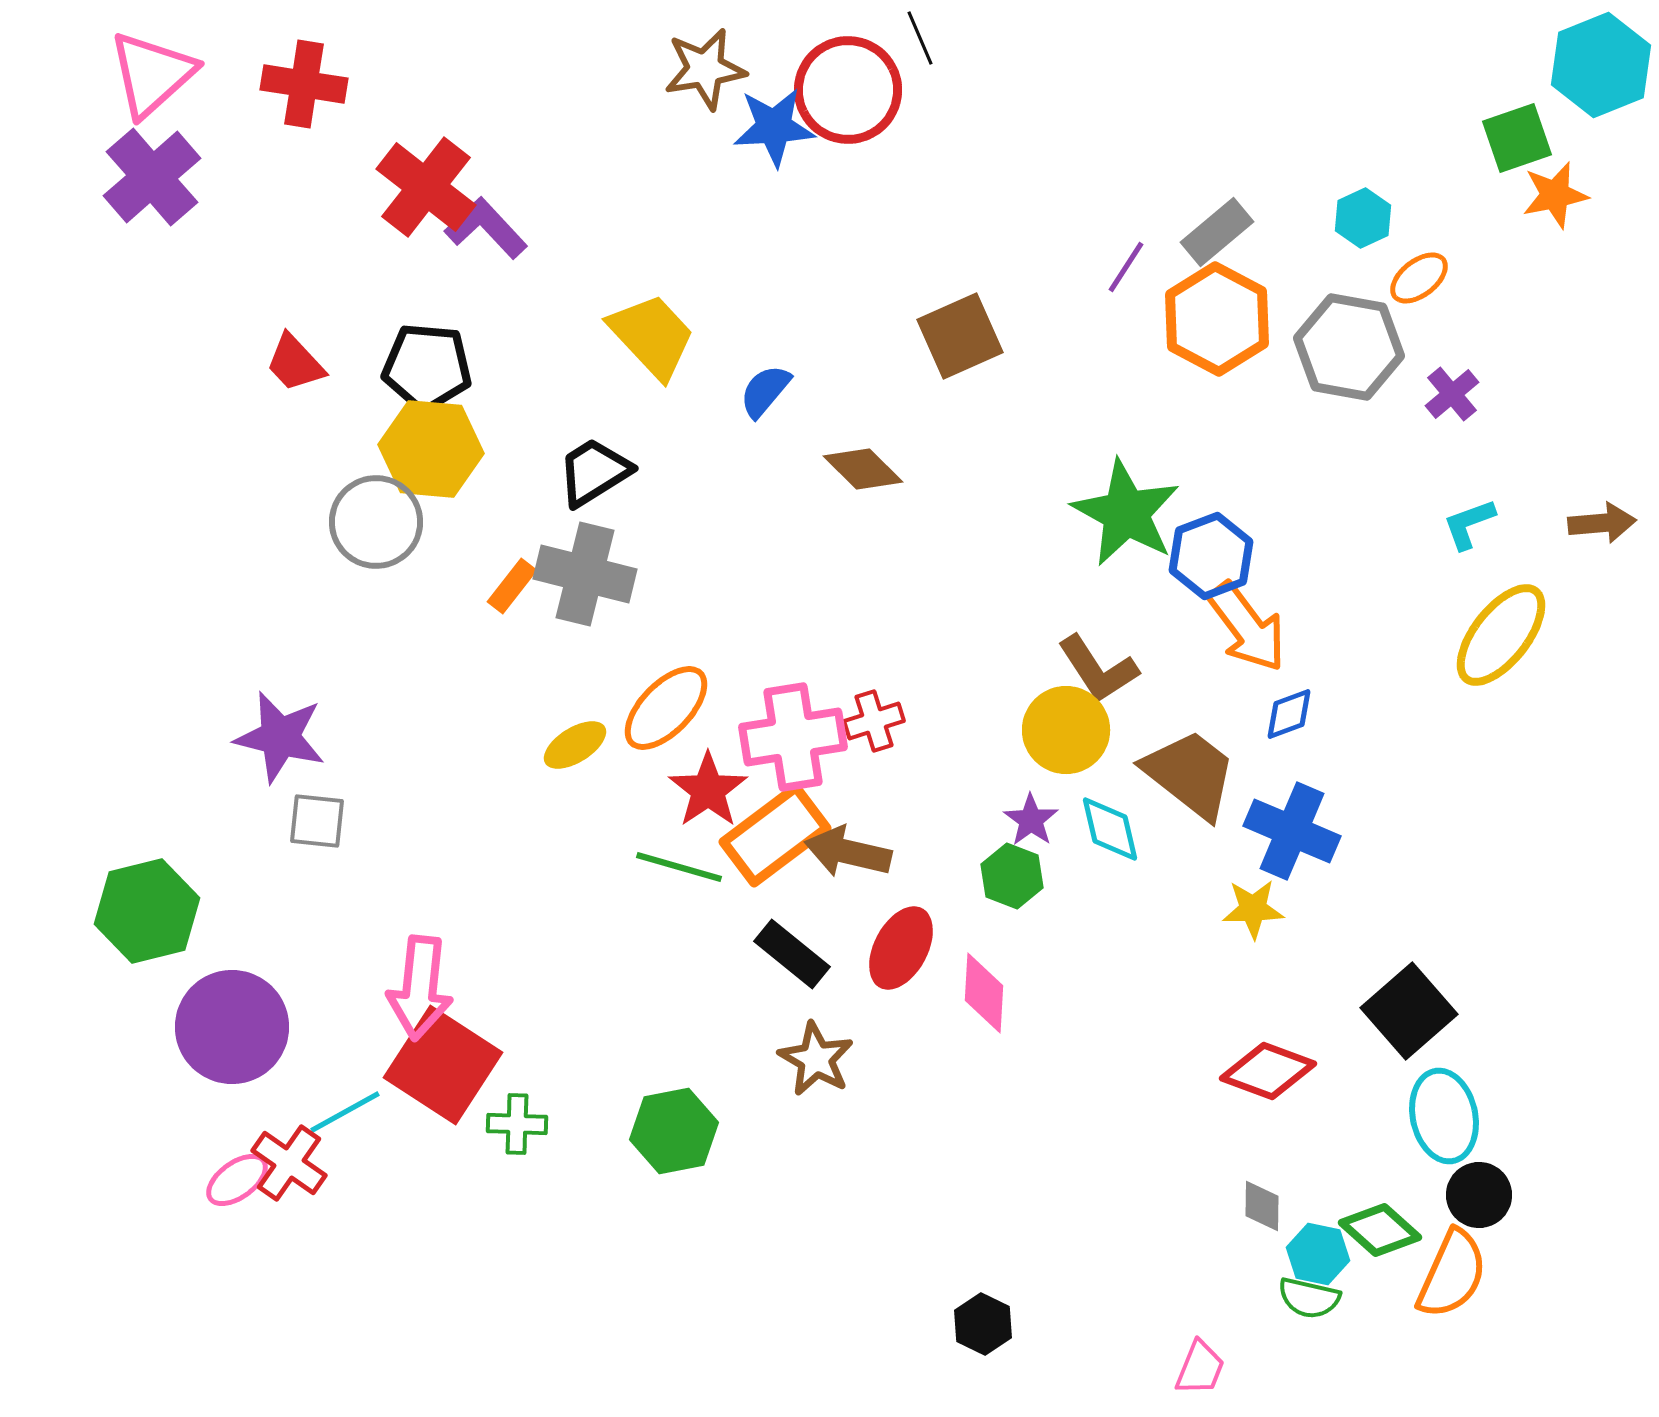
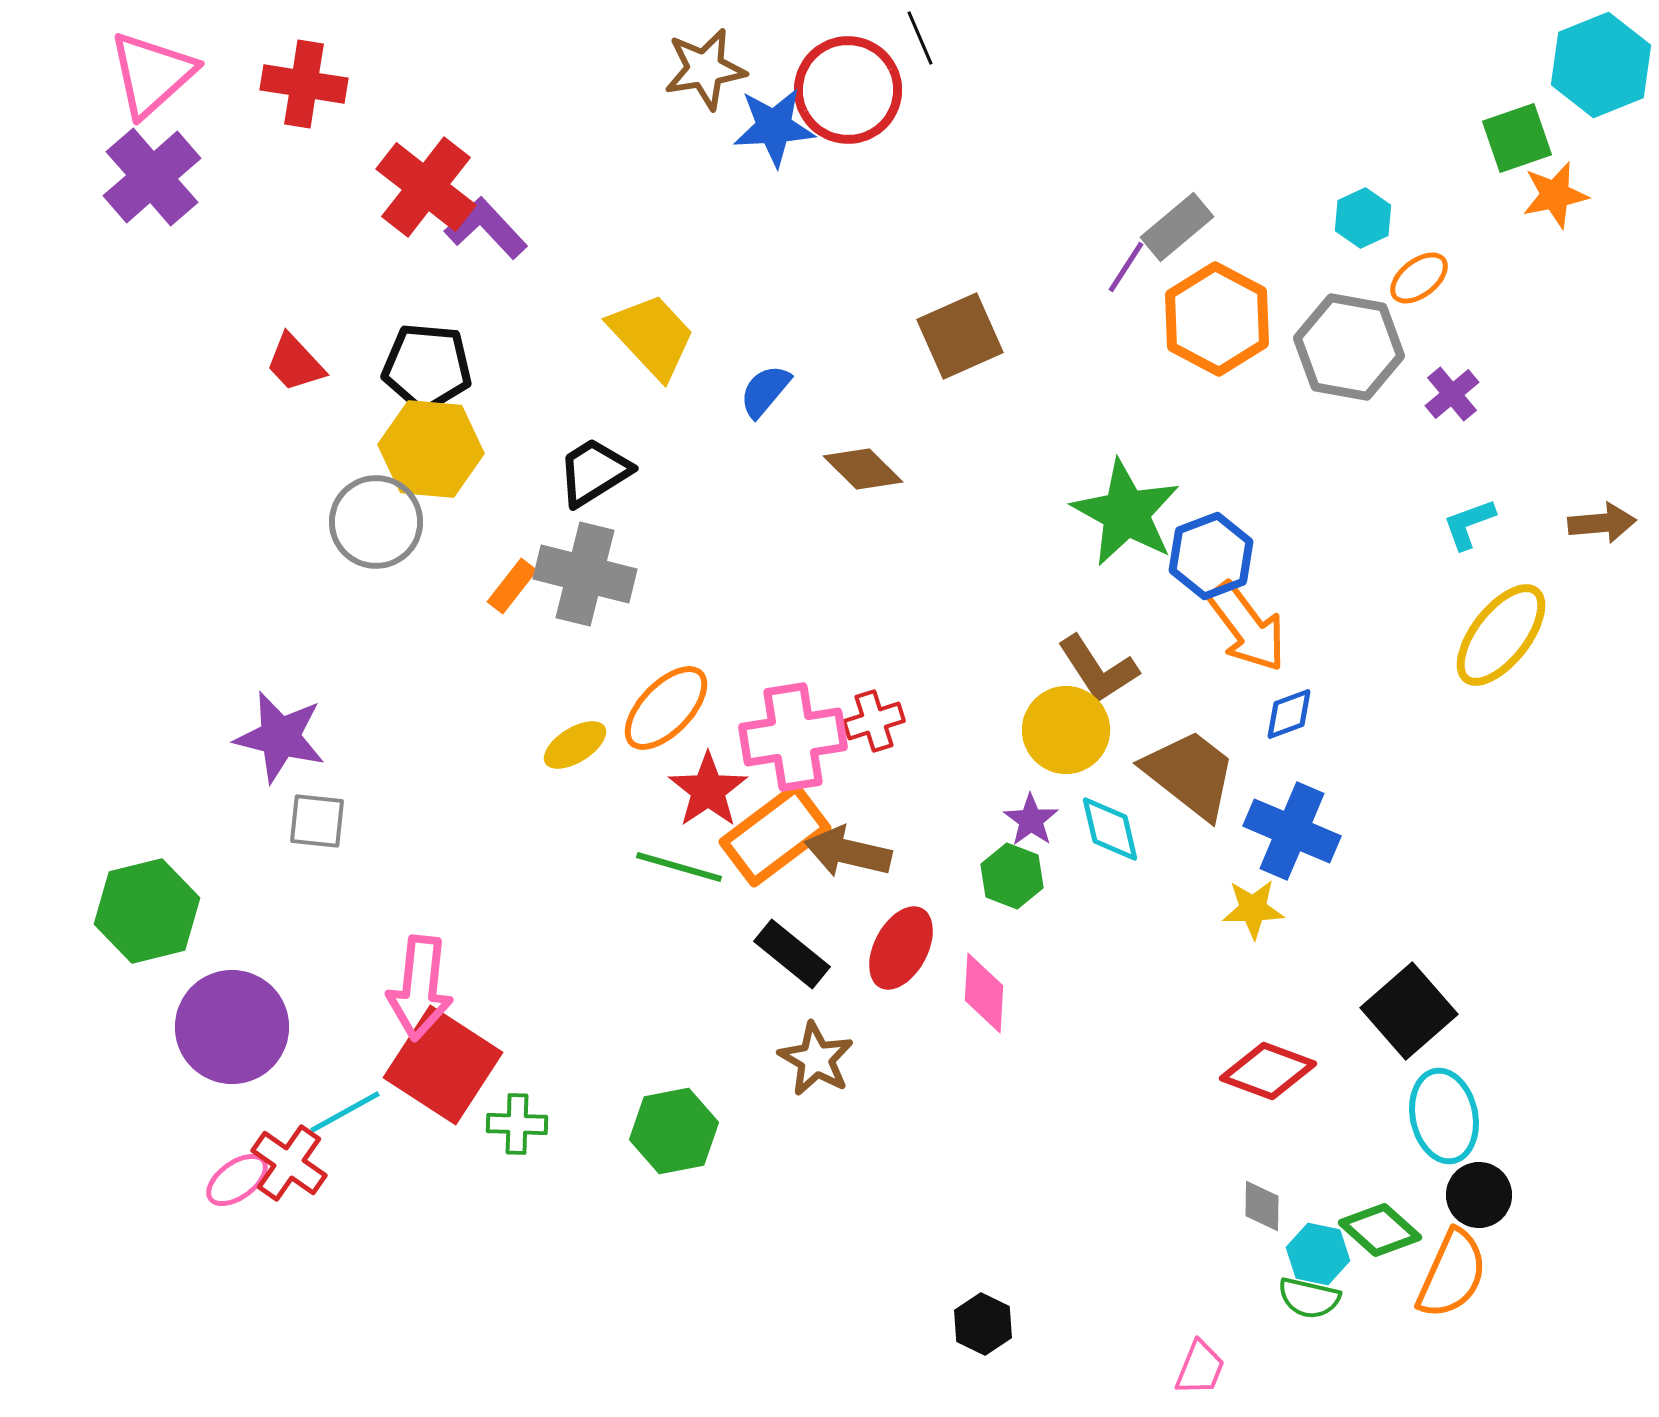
gray rectangle at (1217, 232): moved 40 px left, 5 px up
